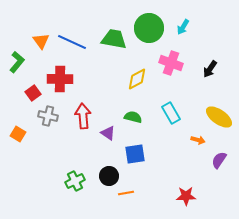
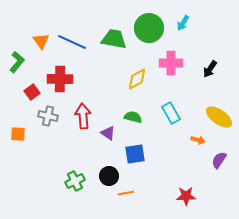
cyan arrow: moved 4 px up
pink cross: rotated 20 degrees counterclockwise
red square: moved 1 px left, 1 px up
orange square: rotated 28 degrees counterclockwise
